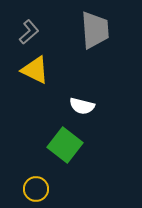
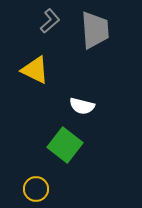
gray L-shape: moved 21 px right, 11 px up
